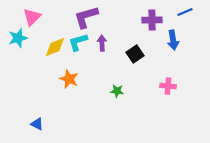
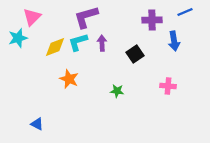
blue arrow: moved 1 px right, 1 px down
